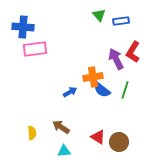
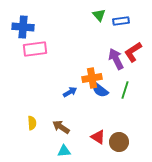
red L-shape: rotated 25 degrees clockwise
orange cross: moved 1 px left, 1 px down
blue semicircle: moved 2 px left
yellow semicircle: moved 10 px up
